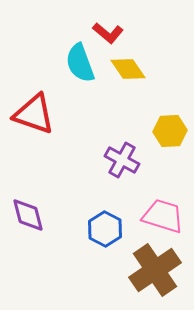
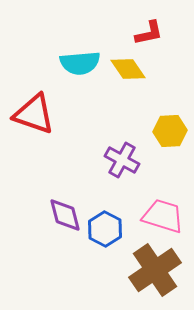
red L-shape: moved 41 px right; rotated 52 degrees counterclockwise
cyan semicircle: rotated 75 degrees counterclockwise
purple diamond: moved 37 px right
